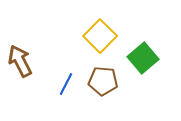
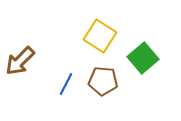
yellow square: rotated 12 degrees counterclockwise
brown arrow: rotated 108 degrees counterclockwise
